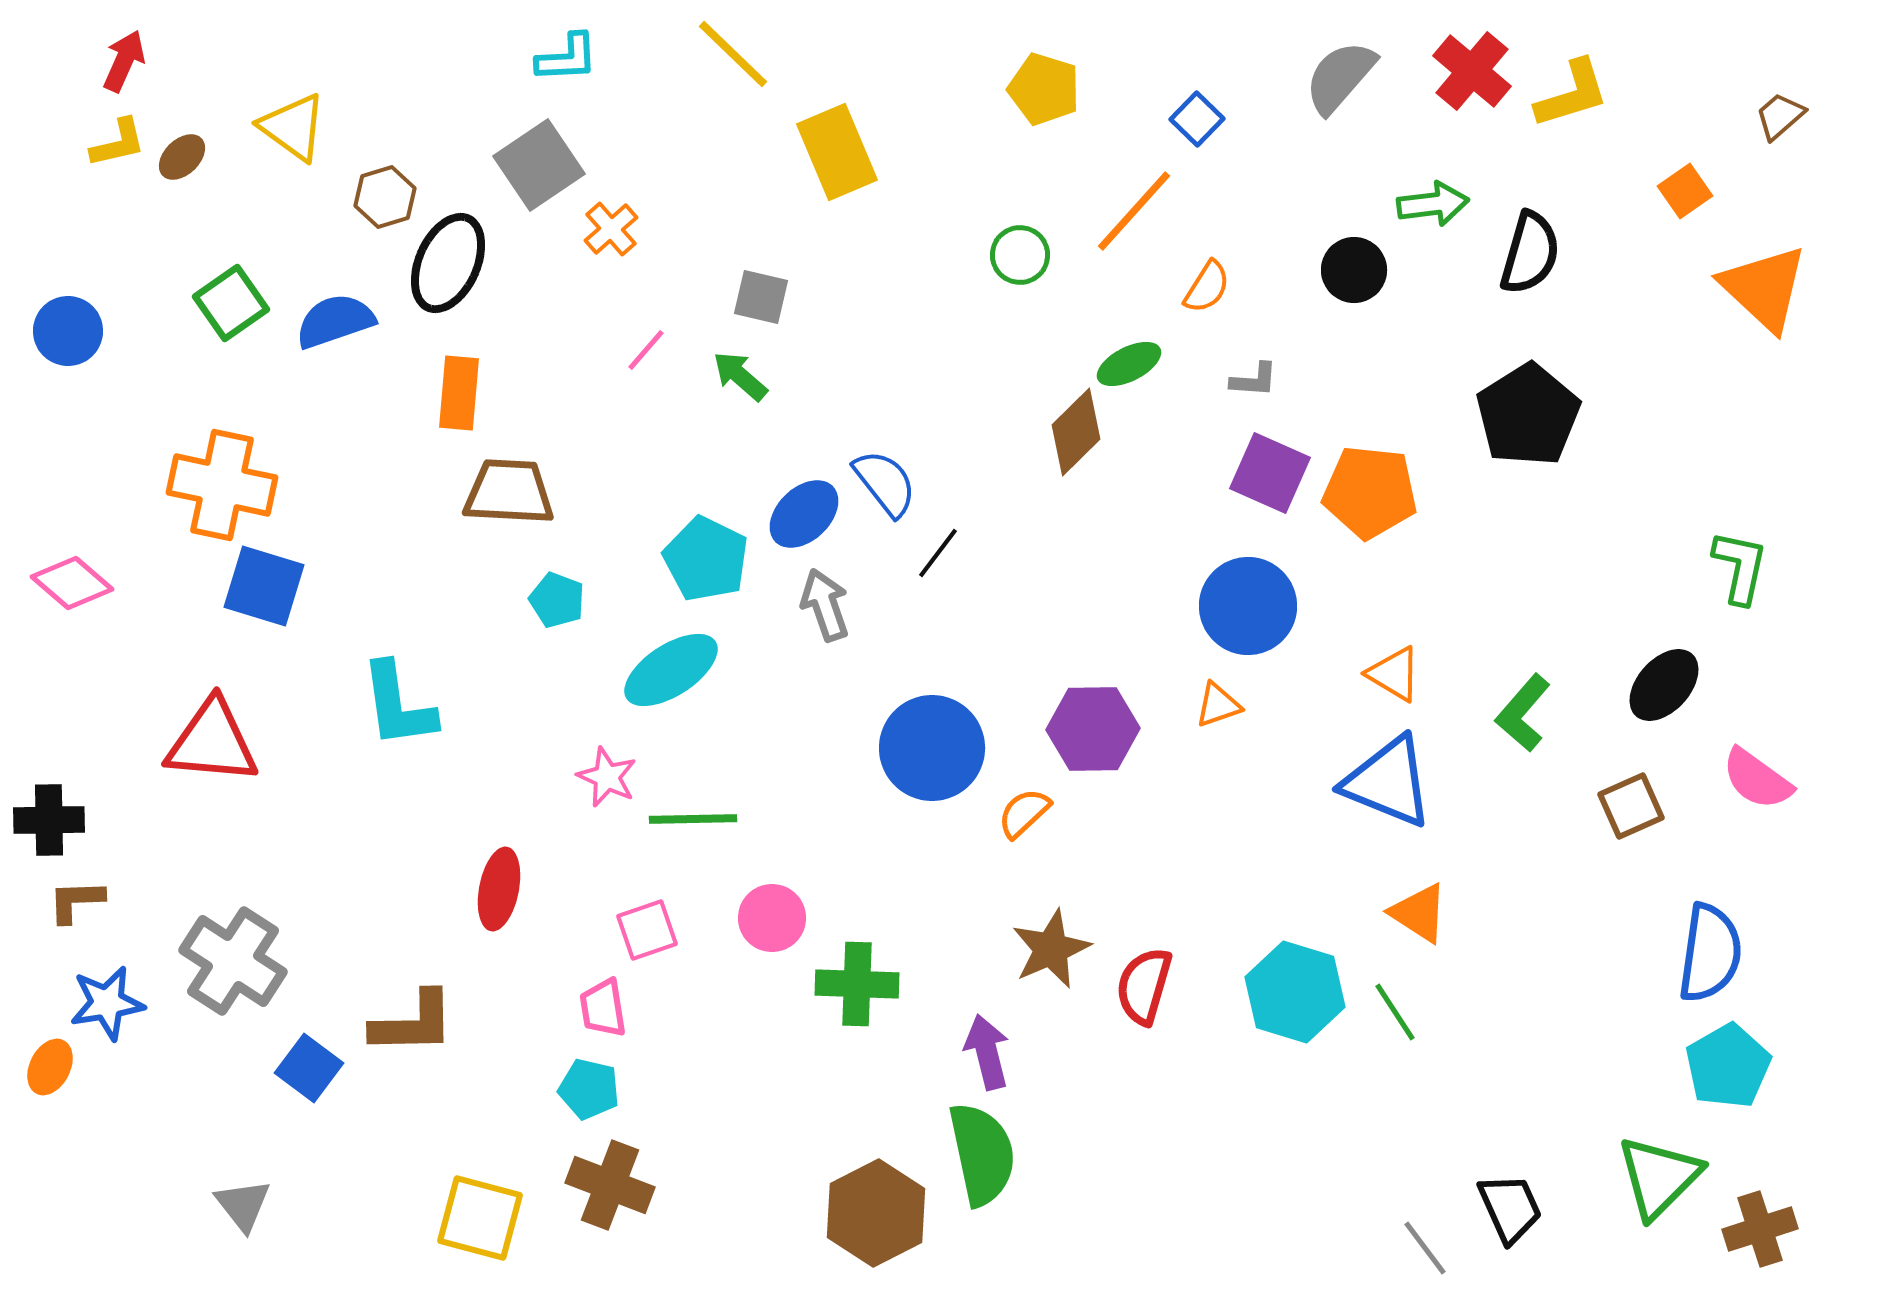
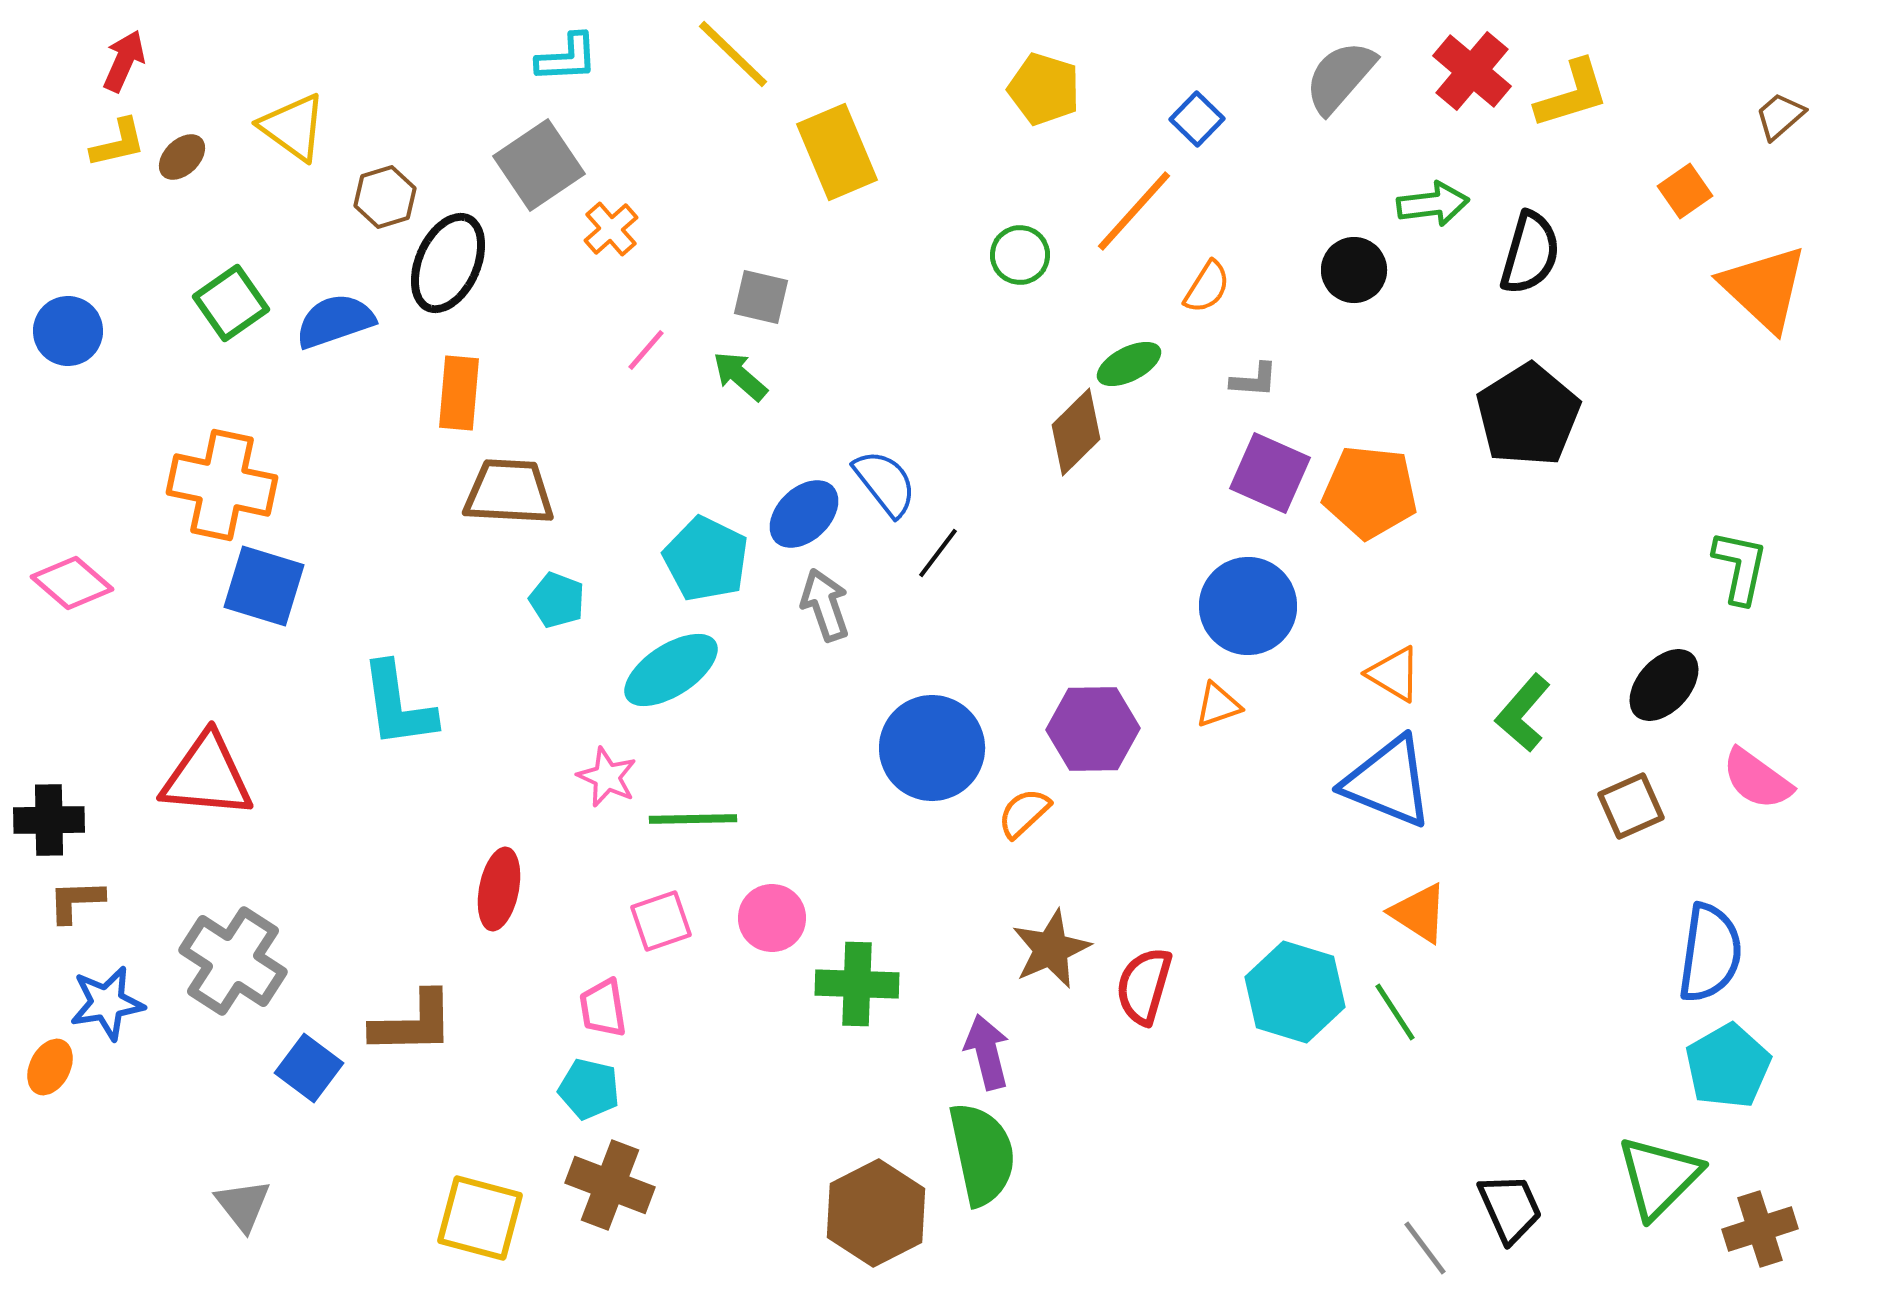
red triangle at (212, 742): moved 5 px left, 34 px down
pink square at (647, 930): moved 14 px right, 9 px up
